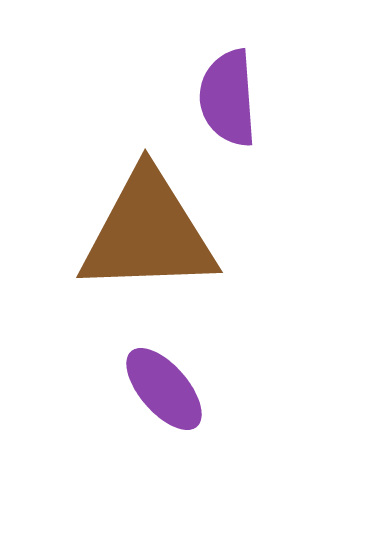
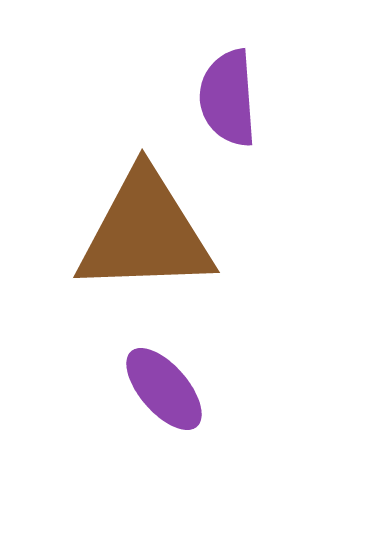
brown triangle: moved 3 px left
